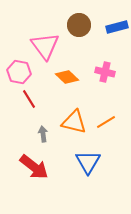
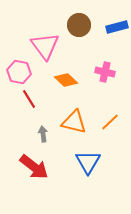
orange diamond: moved 1 px left, 3 px down
orange line: moved 4 px right; rotated 12 degrees counterclockwise
